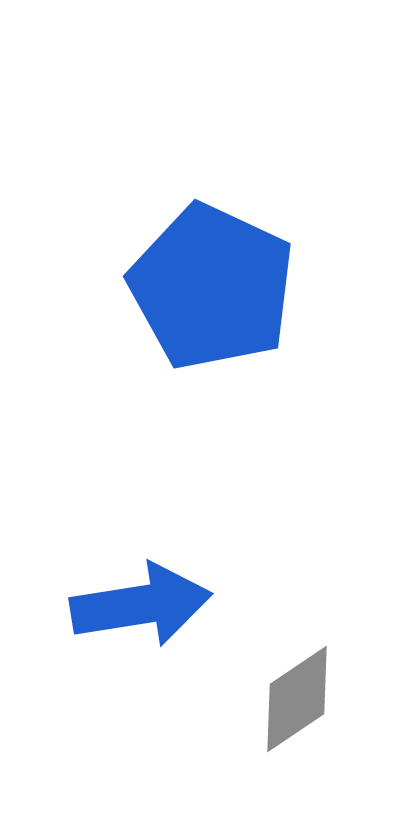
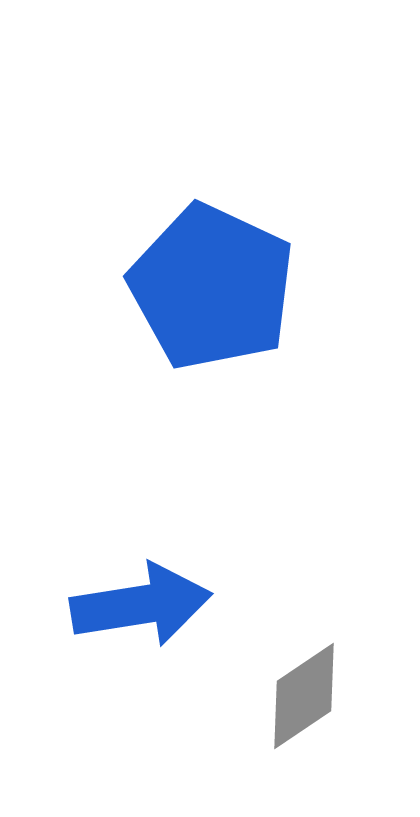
gray diamond: moved 7 px right, 3 px up
